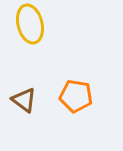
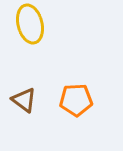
orange pentagon: moved 4 px down; rotated 12 degrees counterclockwise
